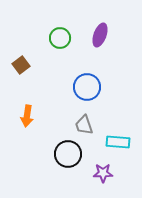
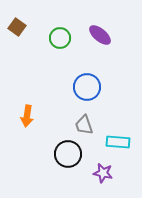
purple ellipse: rotated 70 degrees counterclockwise
brown square: moved 4 px left, 38 px up; rotated 18 degrees counterclockwise
purple star: rotated 12 degrees clockwise
